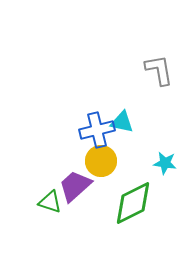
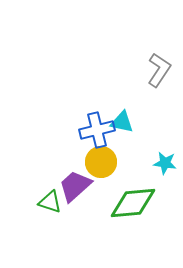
gray L-shape: rotated 44 degrees clockwise
yellow circle: moved 1 px down
green diamond: rotated 21 degrees clockwise
